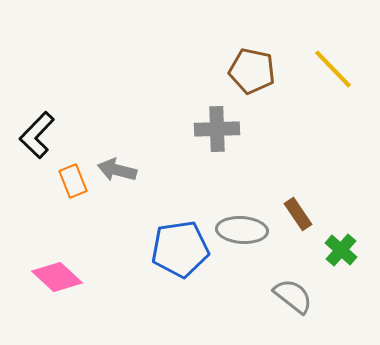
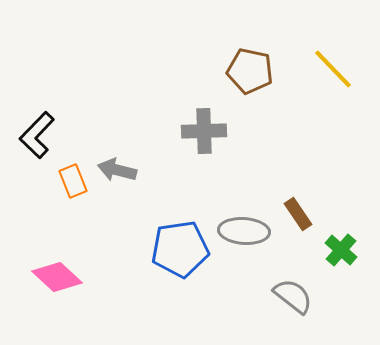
brown pentagon: moved 2 px left
gray cross: moved 13 px left, 2 px down
gray ellipse: moved 2 px right, 1 px down
